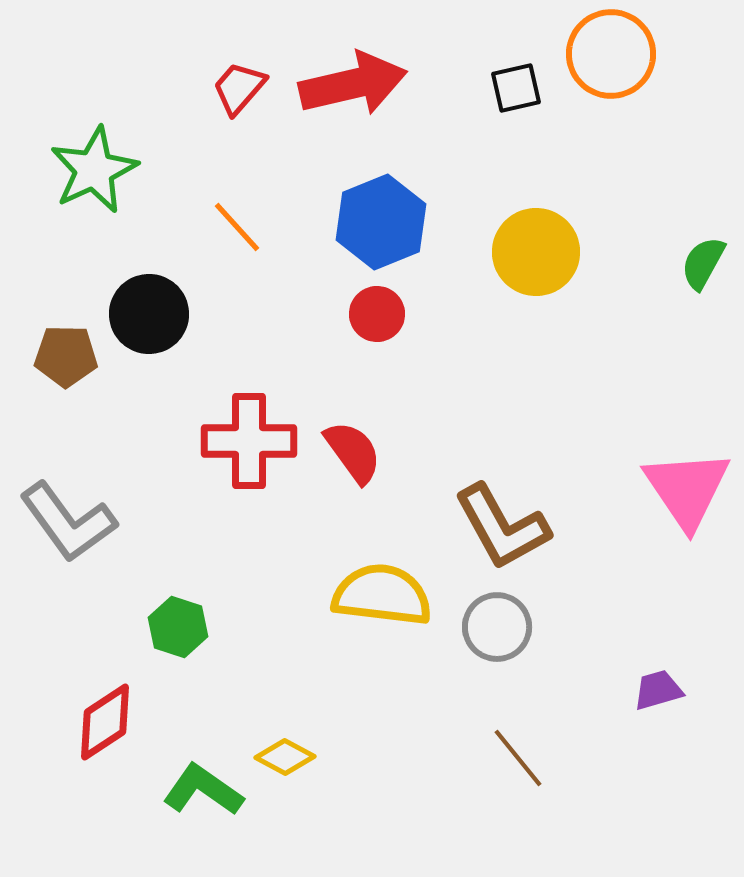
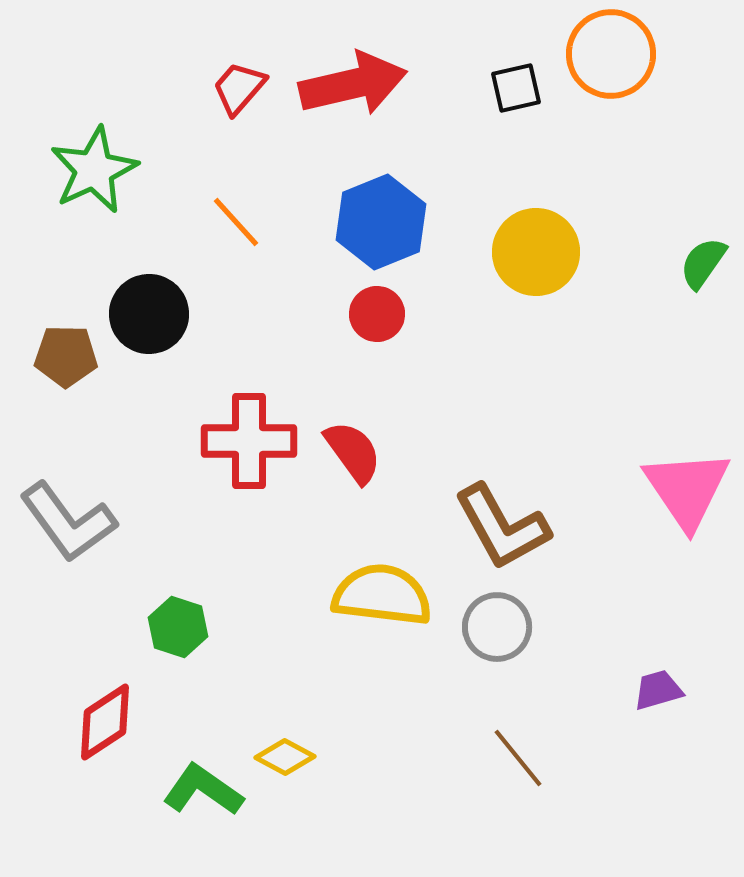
orange line: moved 1 px left, 5 px up
green semicircle: rotated 6 degrees clockwise
